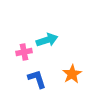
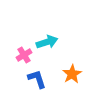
cyan arrow: moved 2 px down
pink cross: moved 3 px down; rotated 21 degrees counterclockwise
